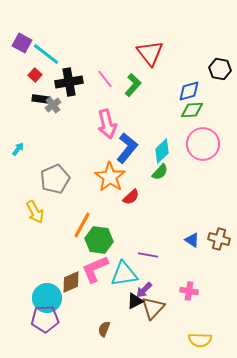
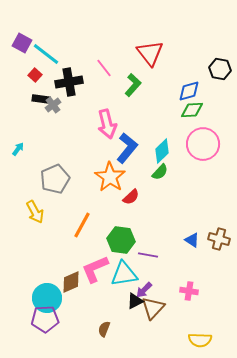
pink line: moved 1 px left, 11 px up
green hexagon: moved 22 px right
